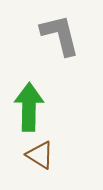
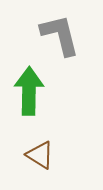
green arrow: moved 16 px up
